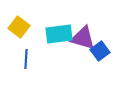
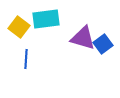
cyan rectangle: moved 13 px left, 15 px up
blue square: moved 3 px right, 7 px up
